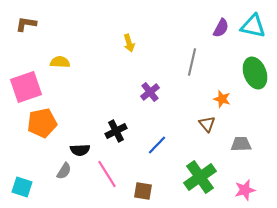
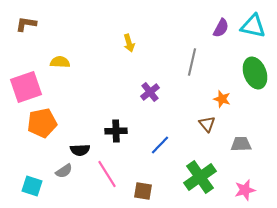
black cross: rotated 25 degrees clockwise
blue line: moved 3 px right
gray semicircle: rotated 24 degrees clockwise
cyan square: moved 10 px right, 1 px up
